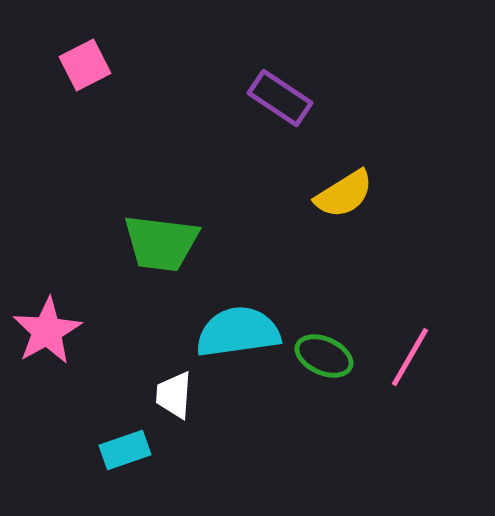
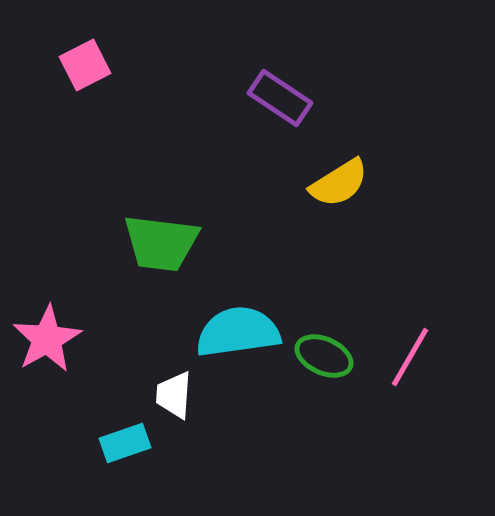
yellow semicircle: moved 5 px left, 11 px up
pink star: moved 8 px down
cyan rectangle: moved 7 px up
